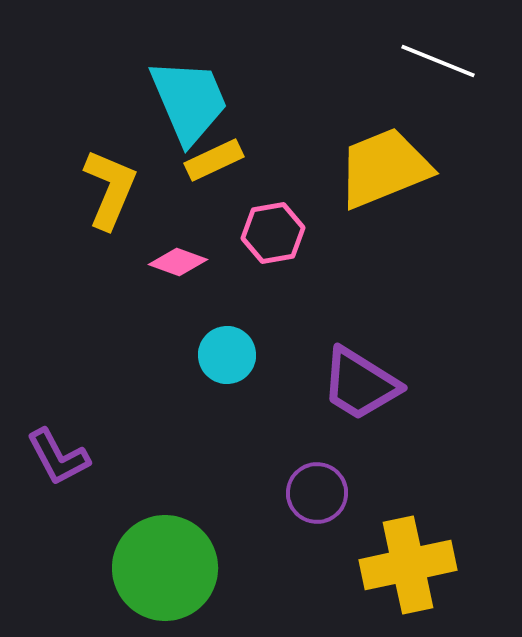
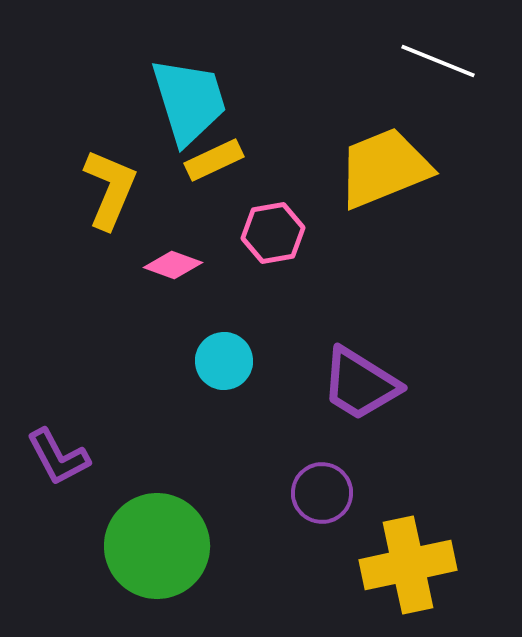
cyan trapezoid: rotated 6 degrees clockwise
pink diamond: moved 5 px left, 3 px down
cyan circle: moved 3 px left, 6 px down
purple circle: moved 5 px right
green circle: moved 8 px left, 22 px up
